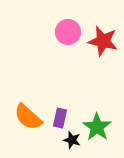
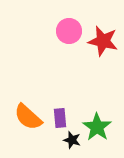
pink circle: moved 1 px right, 1 px up
purple rectangle: rotated 18 degrees counterclockwise
